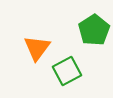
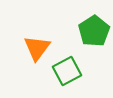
green pentagon: moved 1 px down
